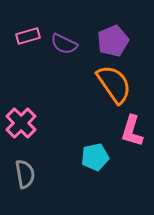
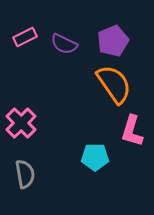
pink rectangle: moved 3 px left, 1 px down; rotated 10 degrees counterclockwise
cyan pentagon: rotated 12 degrees clockwise
